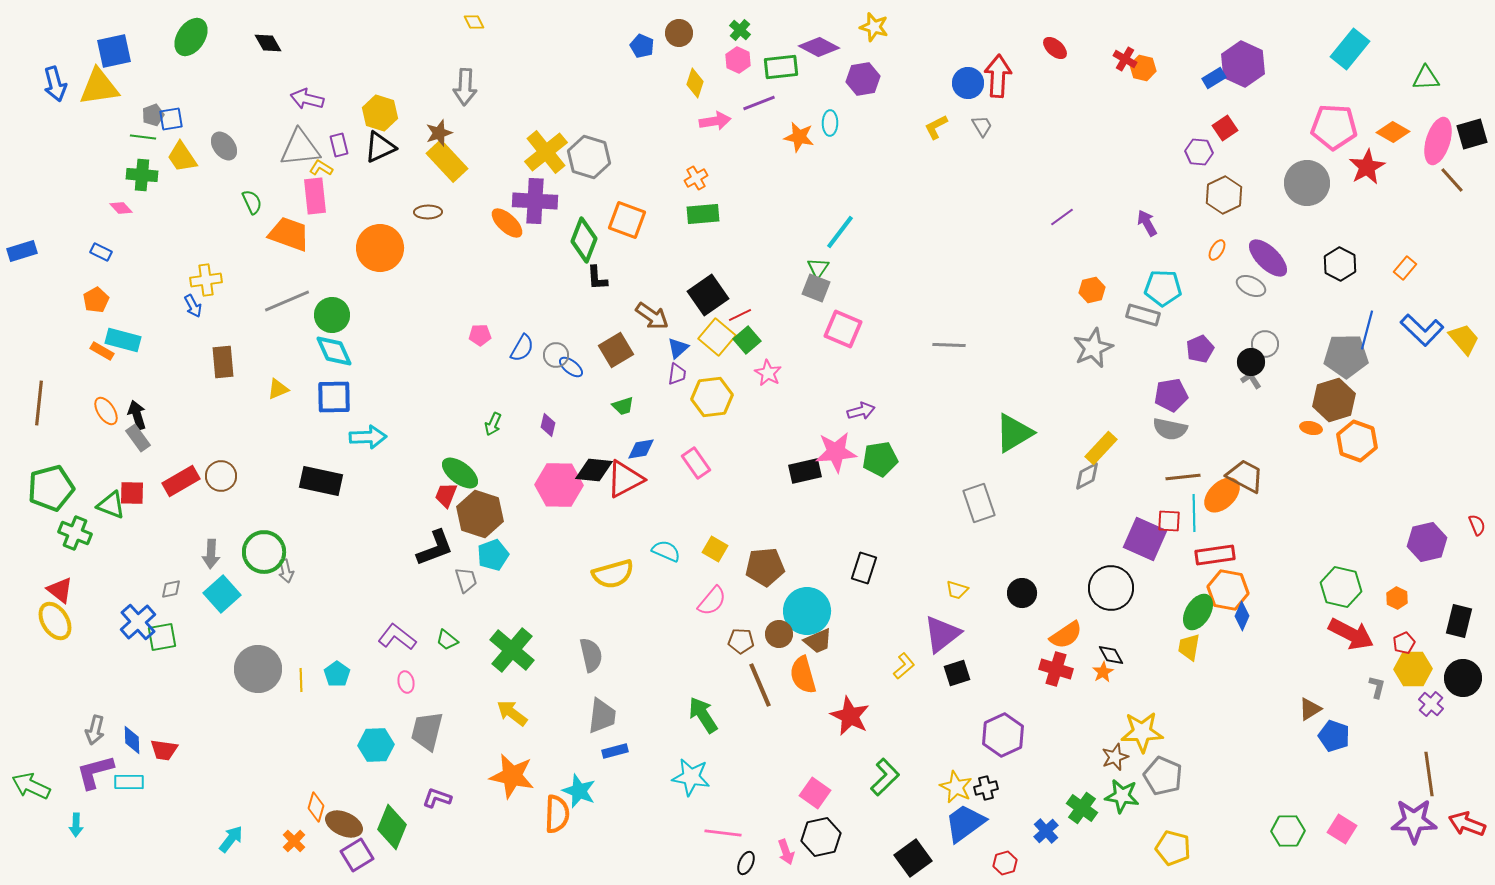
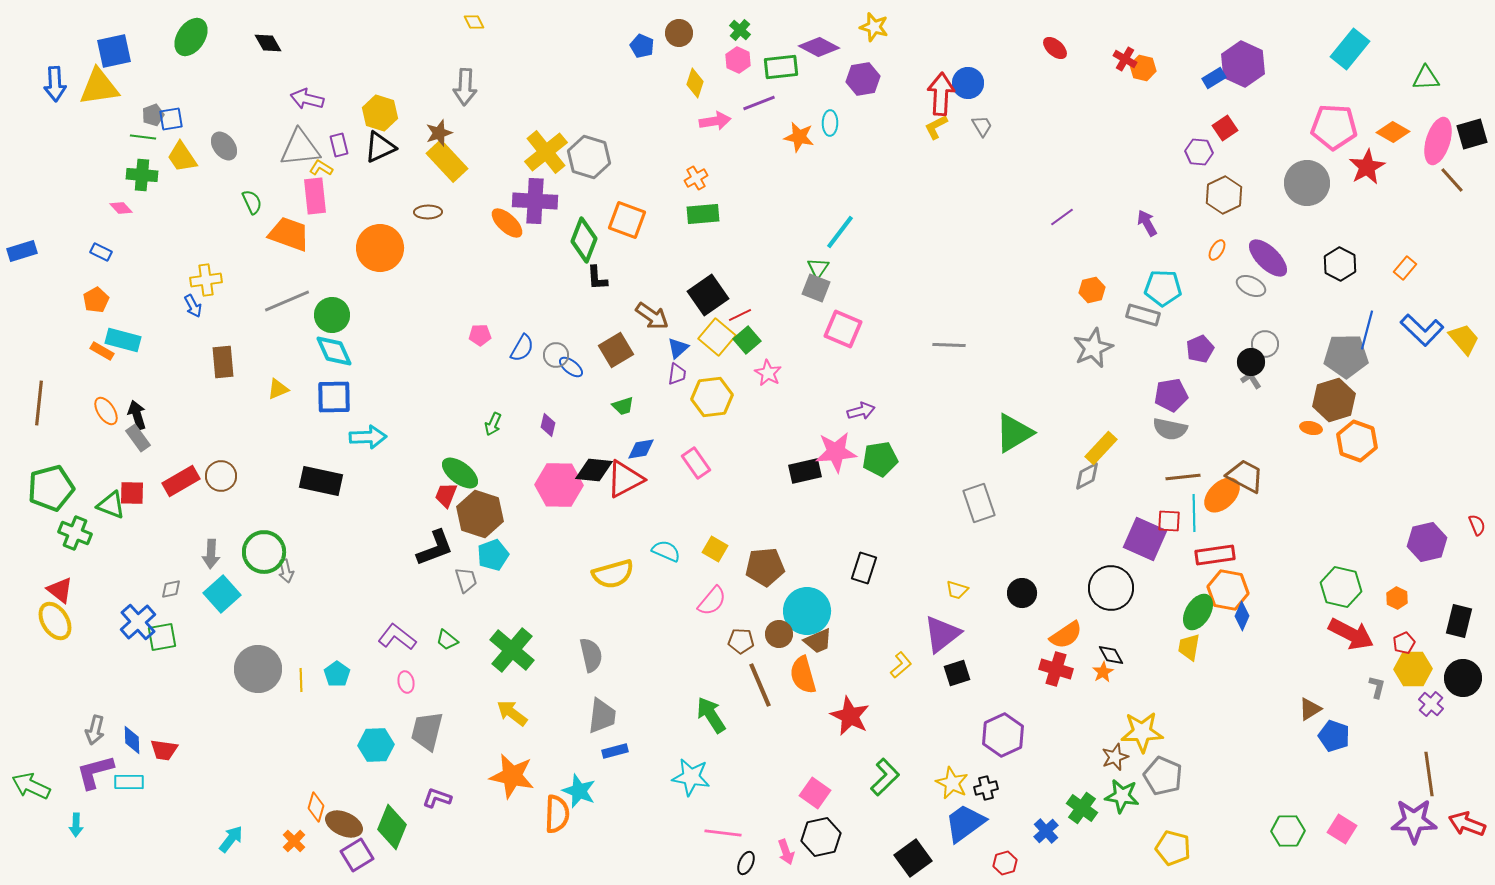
red arrow at (998, 76): moved 57 px left, 18 px down
blue arrow at (55, 84): rotated 12 degrees clockwise
yellow L-shape at (904, 666): moved 3 px left, 1 px up
green arrow at (703, 715): moved 8 px right
yellow star at (956, 787): moved 4 px left, 4 px up
